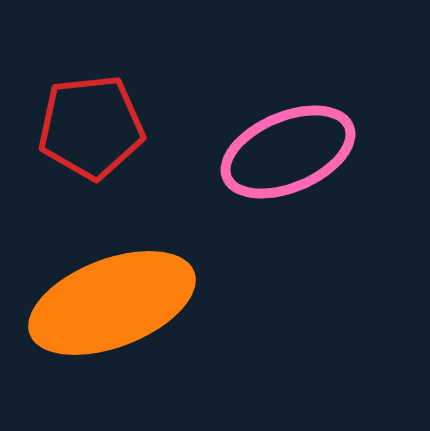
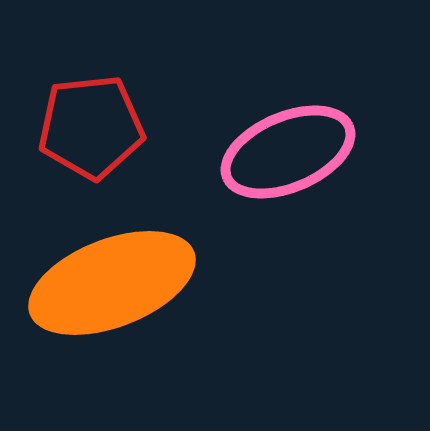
orange ellipse: moved 20 px up
